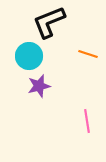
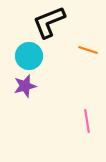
orange line: moved 4 px up
purple star: moved 14 px left
